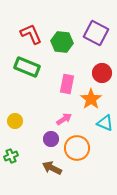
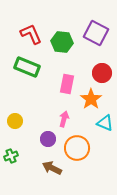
pink arrow: rotated 42 degrees counterclockwise
purple circle: moved 3 px left
